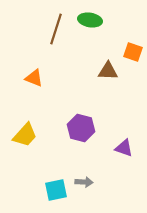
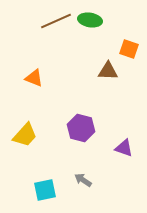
brown line: moved 8 px up; rotated 48 degrees clockwise
orange square: moved 4 px left, 3 px up
gray arrow: moved 1 px left, 2 px up; rotated 150 degrees counterclockwise
cyan square: moved 11 px left
